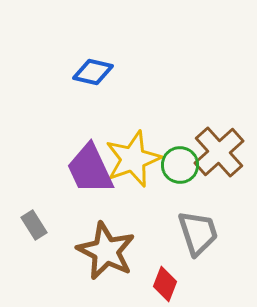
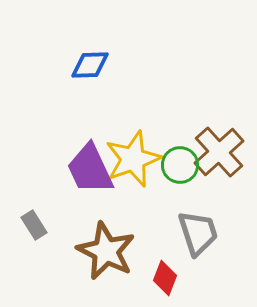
blue diamond: moved 3 px left, 7 px up; rotated 15 degrees counterclockwise
red diamond: moved 6 px up
